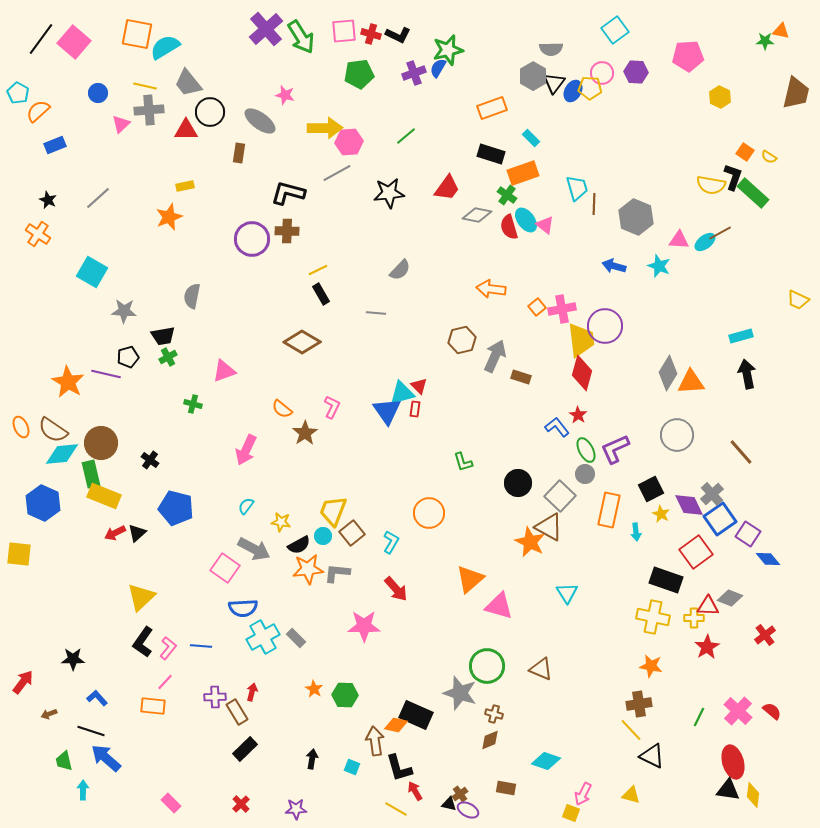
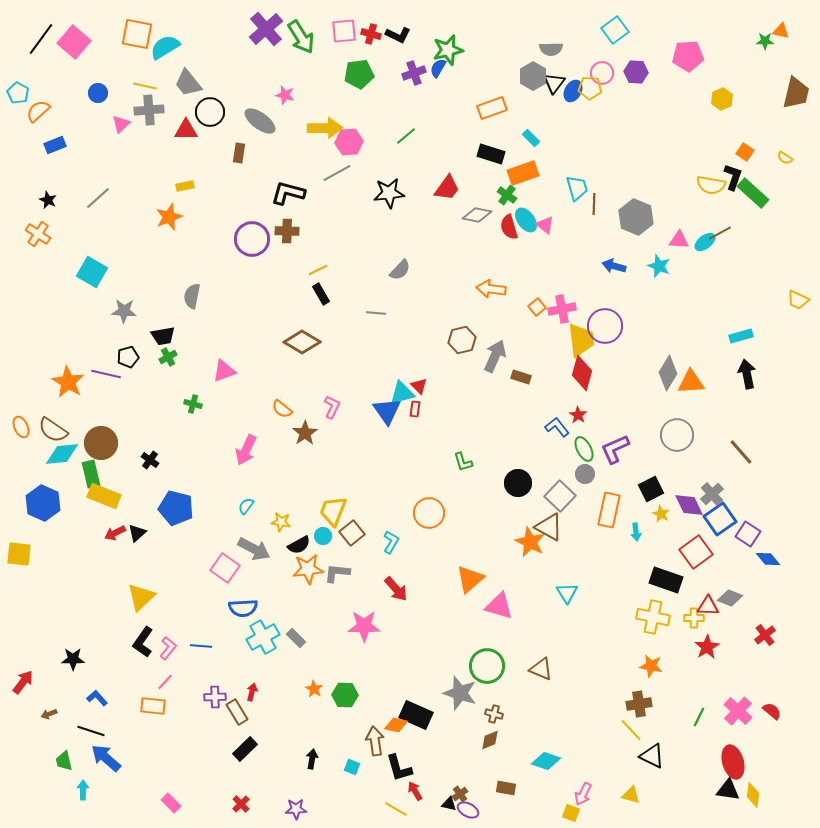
yellow hexagon at (720, 97): moved 2 px right, 2 px down; rotated 10 degrees clockwise
yellow semicircle at (769, 157): moved 16 px right, 1 px down
green ellipse at (586, 450): moved 2 px left, 1 px up
